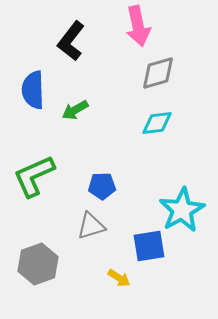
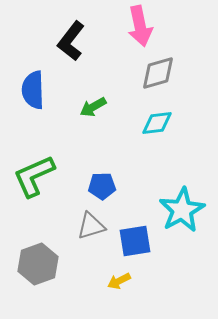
pink arrow: moved 2 px right
green arrow: moved 18 px right, 3 px up
blue square: moved 14 px left, 5 px up
yellow arrow: moved 3 px down; rotated 120 degrees clockwise
